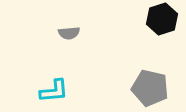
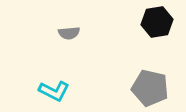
black hexagon: moved 5 px left, 3 px down; rotated 8 degrees clockwise
cyan L-shape: rotated 32 degrees clockwise
